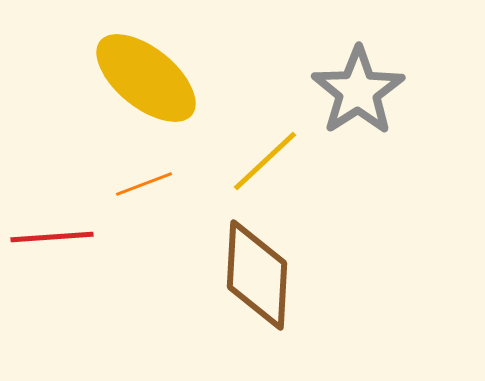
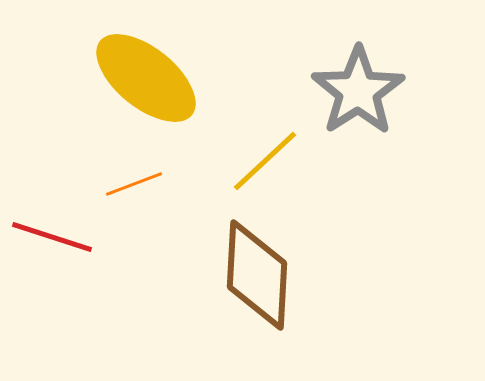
orange line: moved 10 px left
red line: rotated 22 degrees clockwise
